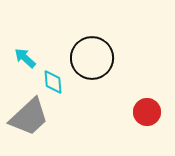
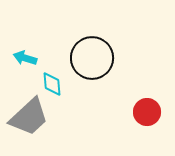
cyan arrow: rotated 25 degrees counterclockwise
cyan diamond: moved 1 px left, 2 px down
